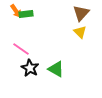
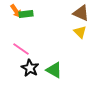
brown triangle: rotated 48 degrees counterclockwise
green triangle: moved 2 px left, 1 px down
